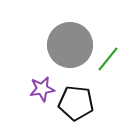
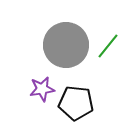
gray circle: moved 4 px left
green line: moved 13 px up
